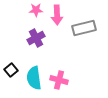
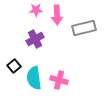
purple cross: moved 1 px left, 1 px down
black square: moved 3 px right, 4 px up
